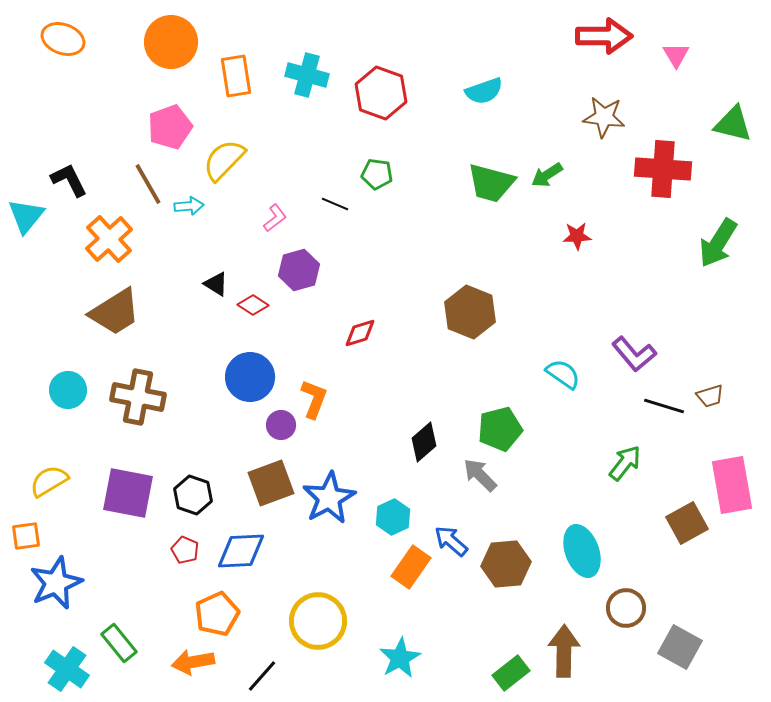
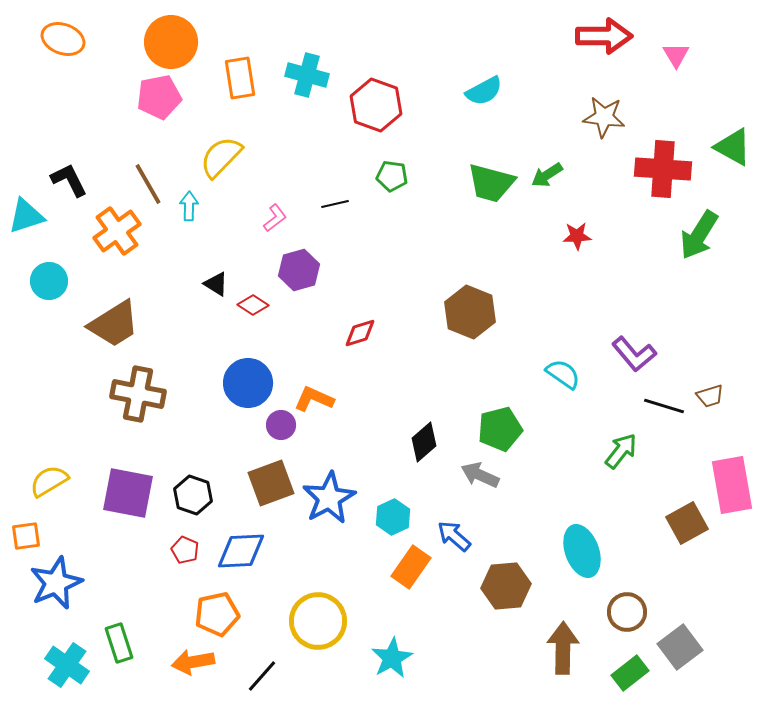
orange rectangle at (236, 76): moved 4 px right, 2 px down
cyan semicircle at (484, 91): rotated 9 degrees counterclockwise
red hexagon at (381, 93): moved 5 px left, 12 px down
green triangle at (733, 124): moved 23 px down; rotated 15 degrees clockwise
pink pentagon at (170, 127): moved 11 px left, 30 px up; rotated 9 degrees clockwise
yellow semicircle at (224, 160): moved 3 px left, 3 px up
green pentagon at (377, 174): moved 15 px right, 2 px down
black line at (335, 204): rotated 36 degrees counterclockwise
cyan arrow at (189, 206): rotated 84 degrees counterclockwise
cyan triangle at (26, 216): rotated 33 degrees clockwise
orange cross at (109, 239): moved 8 px right, 8 px up; rotated 6 degrees clockwise
green arrow at (718, 243): moved 19 px left, 8 px up
brown trapezoid at (115, 312): moved 1 px left, 12 px down
blue circle at (250, 377): moved 2 px left, 6 px down
cyan circle at (68, 390): moved 19 px left, 109 px up
brown cross at (138, 397): moved 3 px up
orange L-shape at (314, 399): rotated 87 degrees counterclockwise
green arrow at (625, 463): moved 4 px left, 12 px up
gray arrow at (480, 475): rotated 21 degrees counterclockwise
blue arrow at (451, 541): moved 3 px right, 5 px up
brown hexagon at (506, 564): moved 22 px down
brown circle at (626, 608): moved 1 px right, 4 px down
orange pentagon at (217, 614): rotated 12 degrees clockwise
green rectangle at (119, 643): rotated 21 degrees clockwise
gray square at (680, 647): rotated 24 degrees clockwise
brown arrow at (564, 651): moved 1 px left, 3 px up
cyan star at (400, 658): moved 8 px left
cyan cross at (67, 669): moved 4 px up
green rectangle at (511, 673): moved 119 px right
